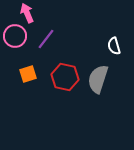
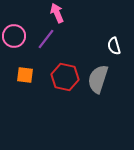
pink arrow: moved 30 px right
pink circle: moved 1 px left
orange square: moved 3 px left, 1 px down; rotated 24 degrees clockwise
